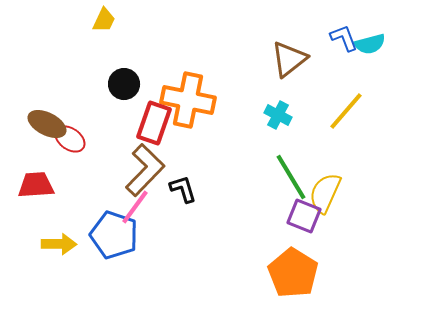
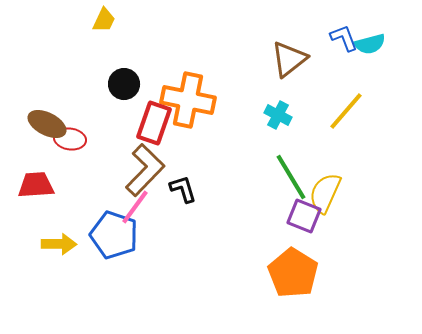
red ellipse: rotated 28 degrees counterclockwise
